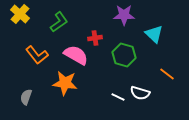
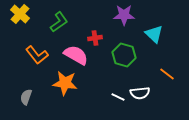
white semicircle: rotated 24 degrees counterclockwise
